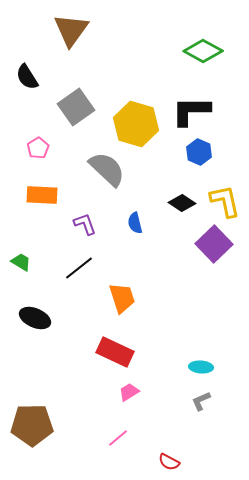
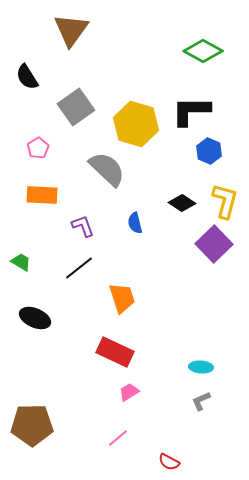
blue hexagon: moved 10 px right, 1 px up
yellow L-shape: rotated 27 degrees clockwise
purple L-shape: moved 2 px left, 2 px down
